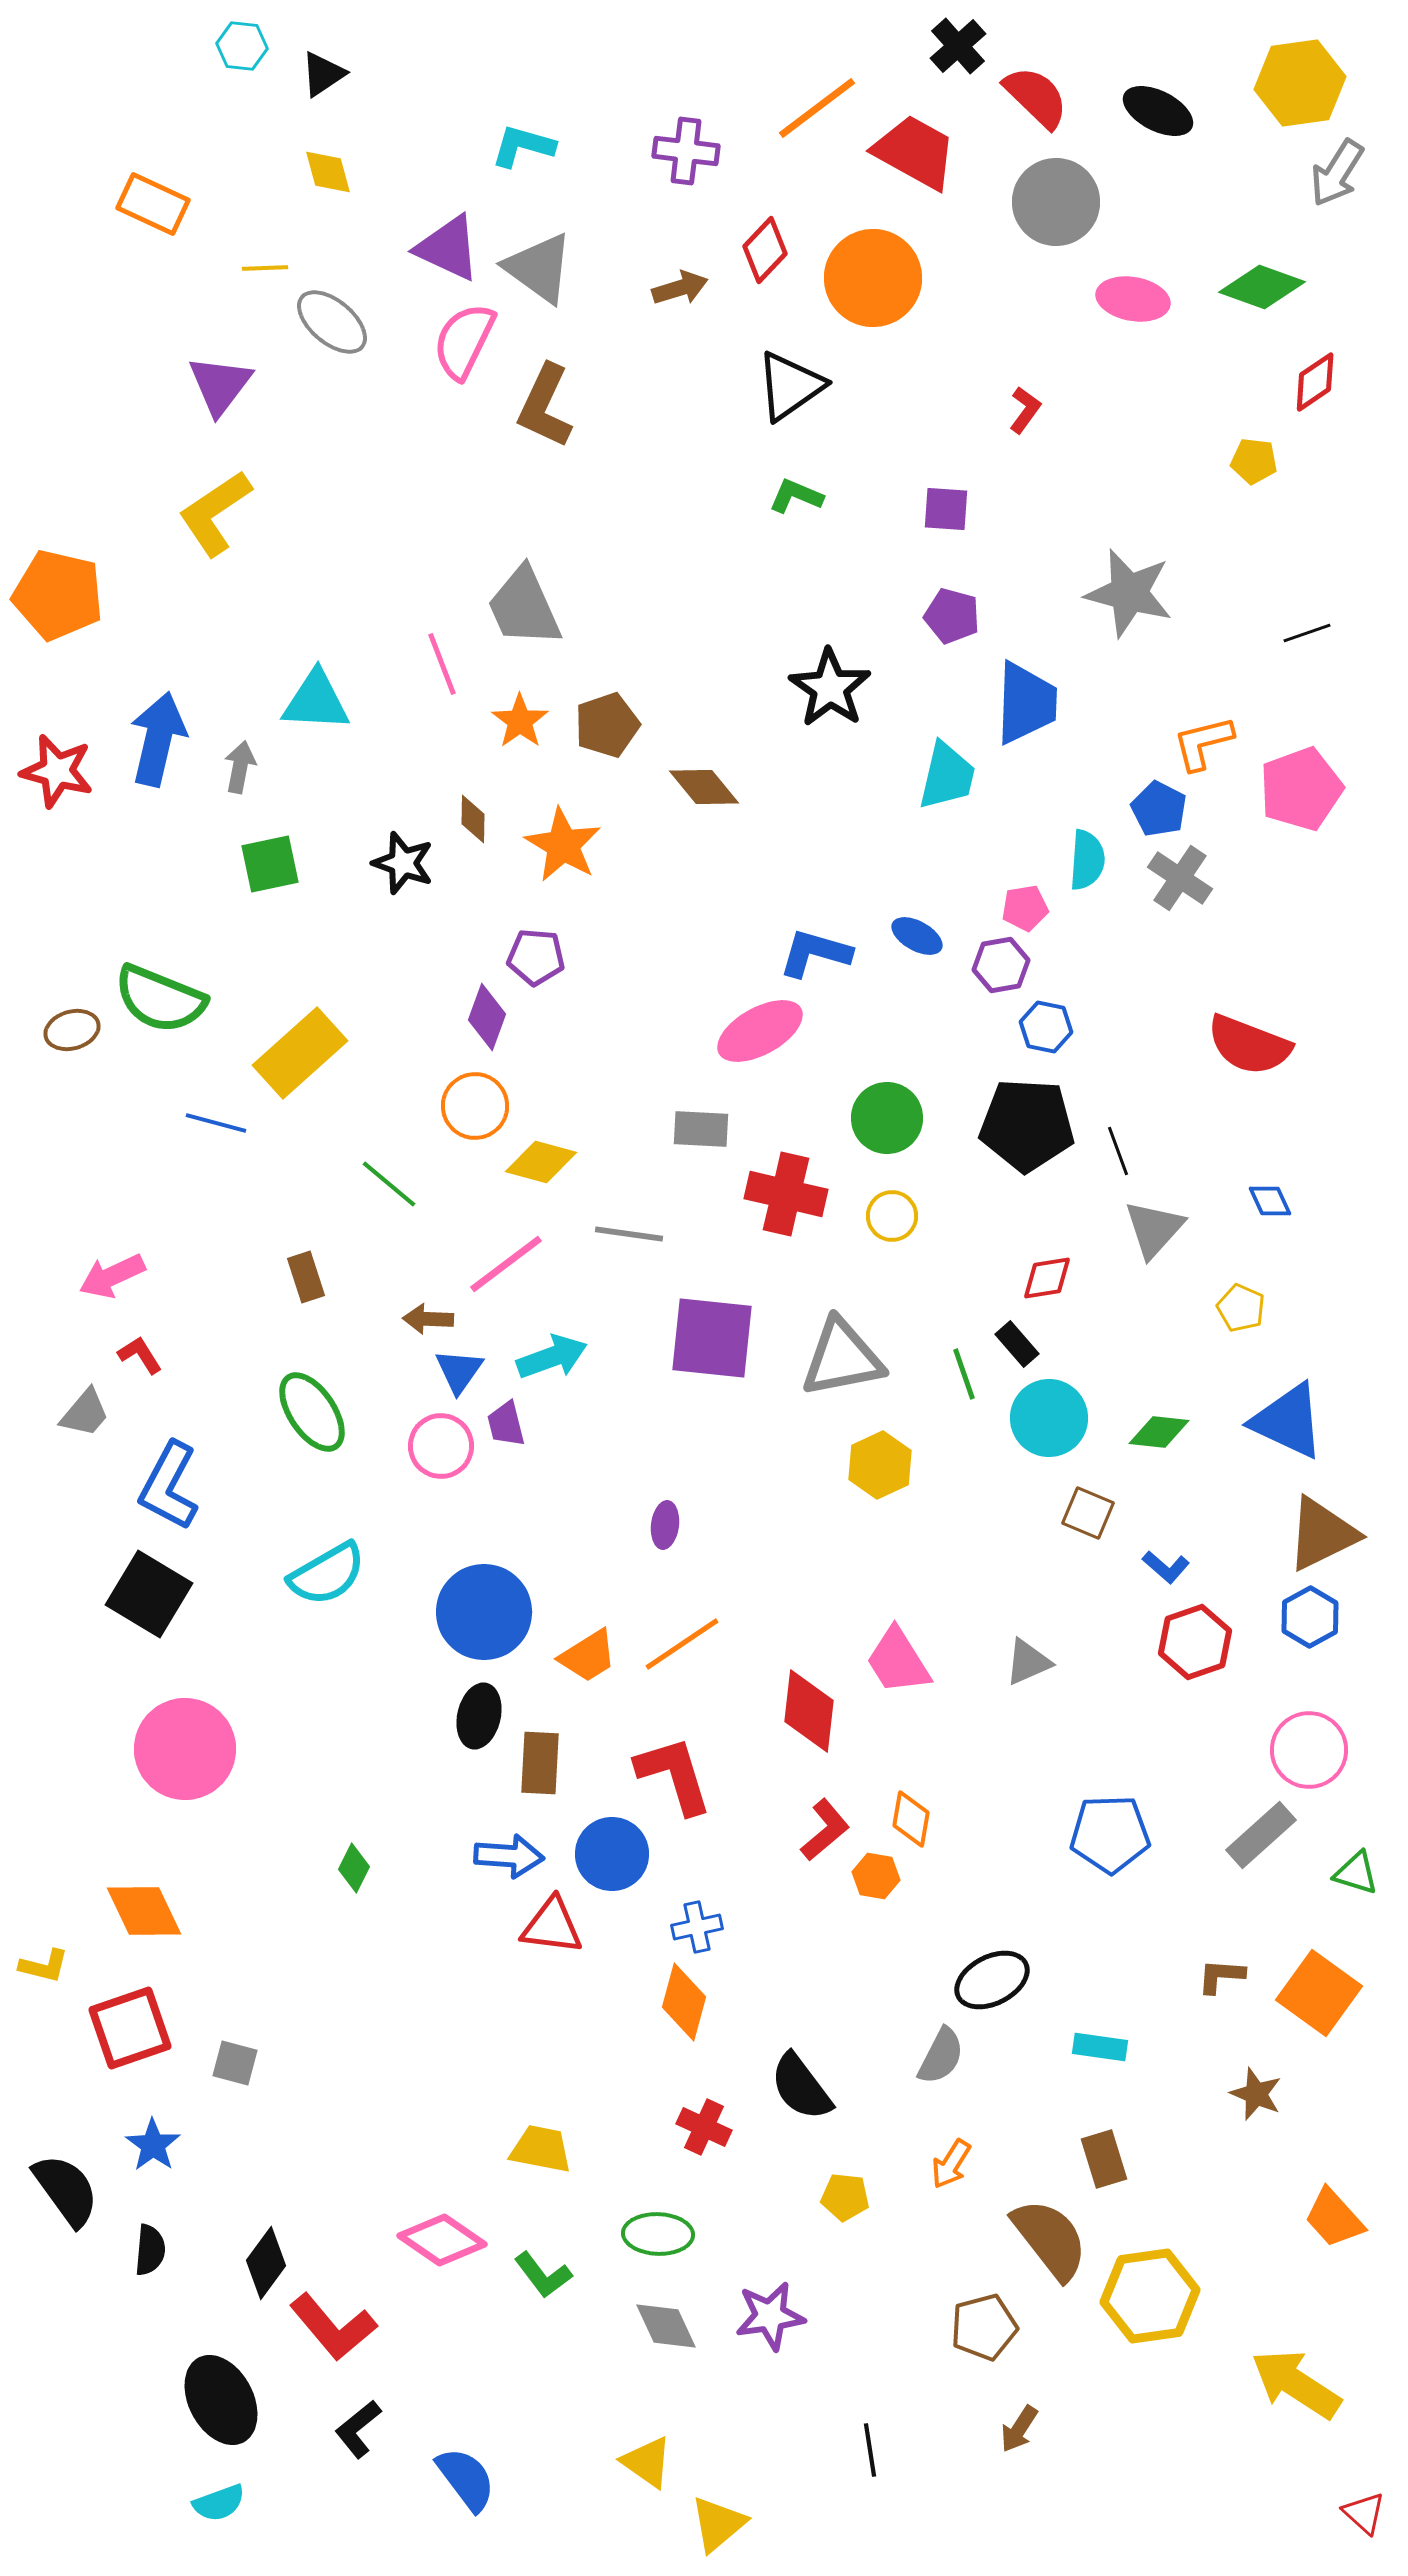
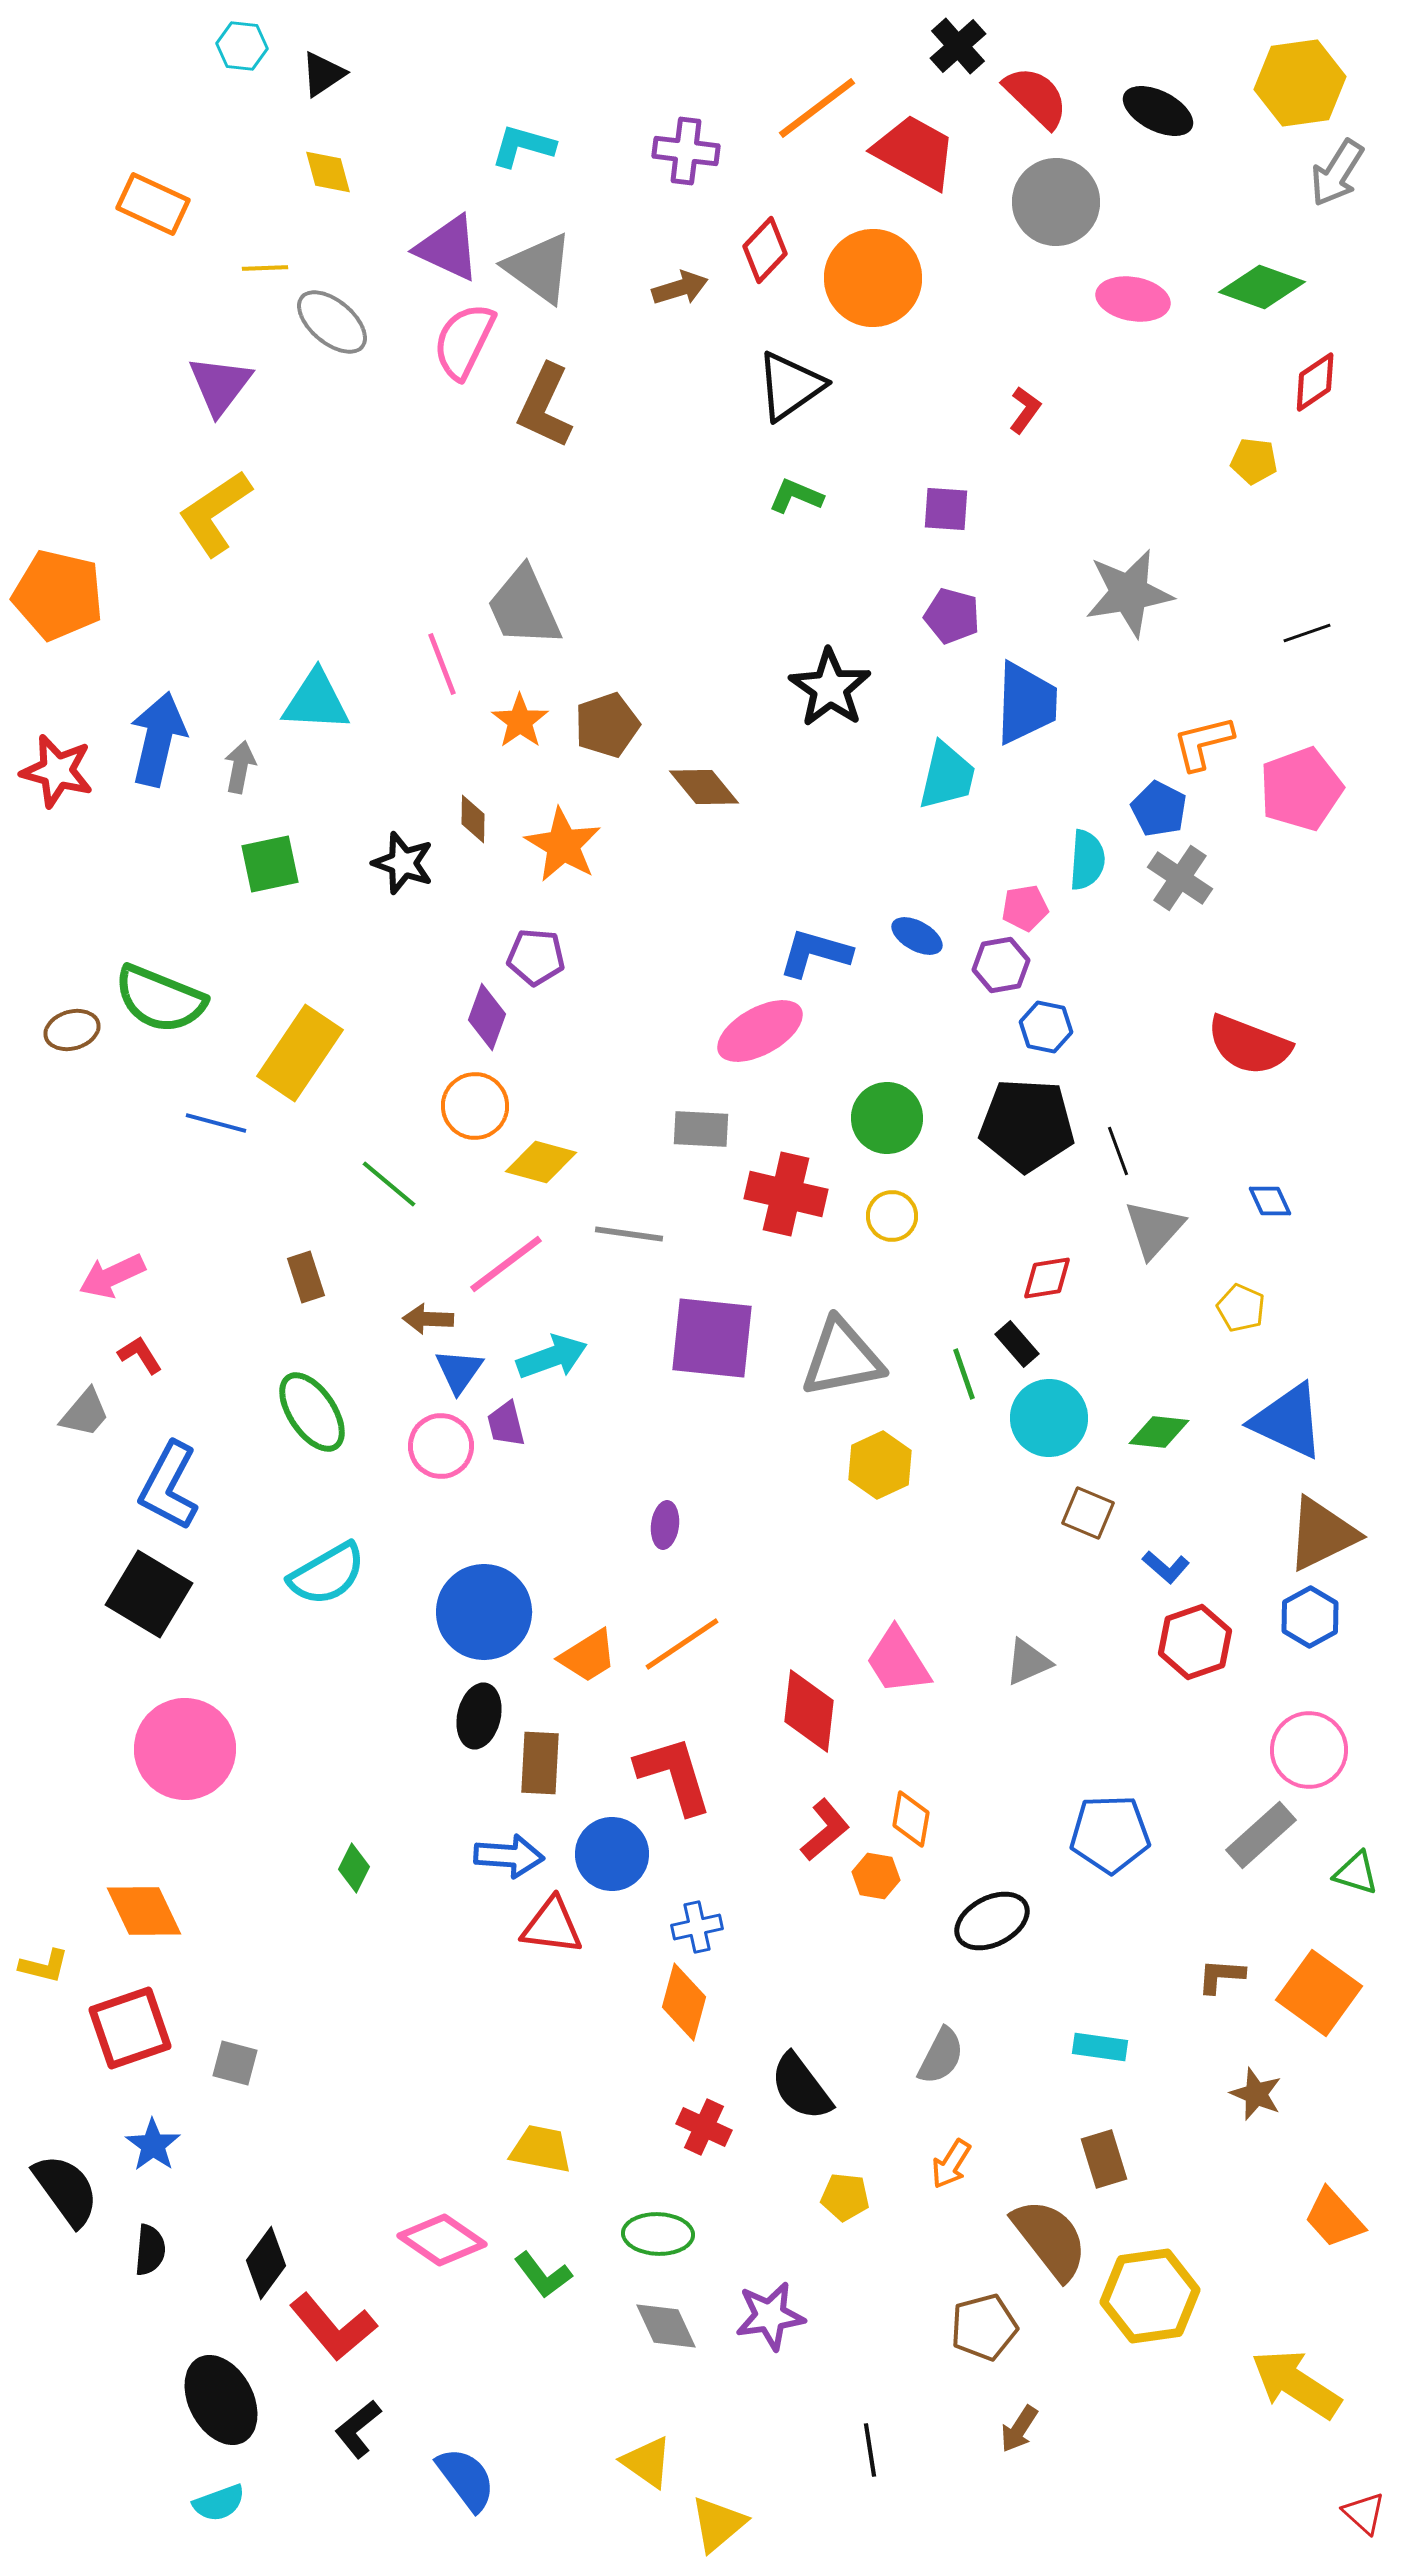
gray star at (1129, 593): rotated 24 degrees counterclockwise
yellow rectangle at (300, 1053): rotated 14 degrees counterclockwise
black ellipse at (992, 1980): moved 59 px up
